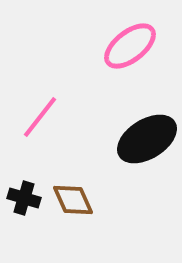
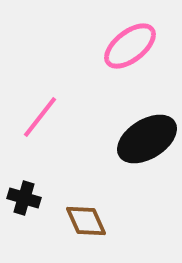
brown diamond: moved 13 px right, 21 px down
